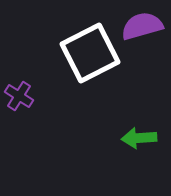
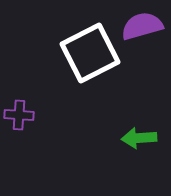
purple cross: moved 19 px down; rotated 28 degrees counterclockwise
